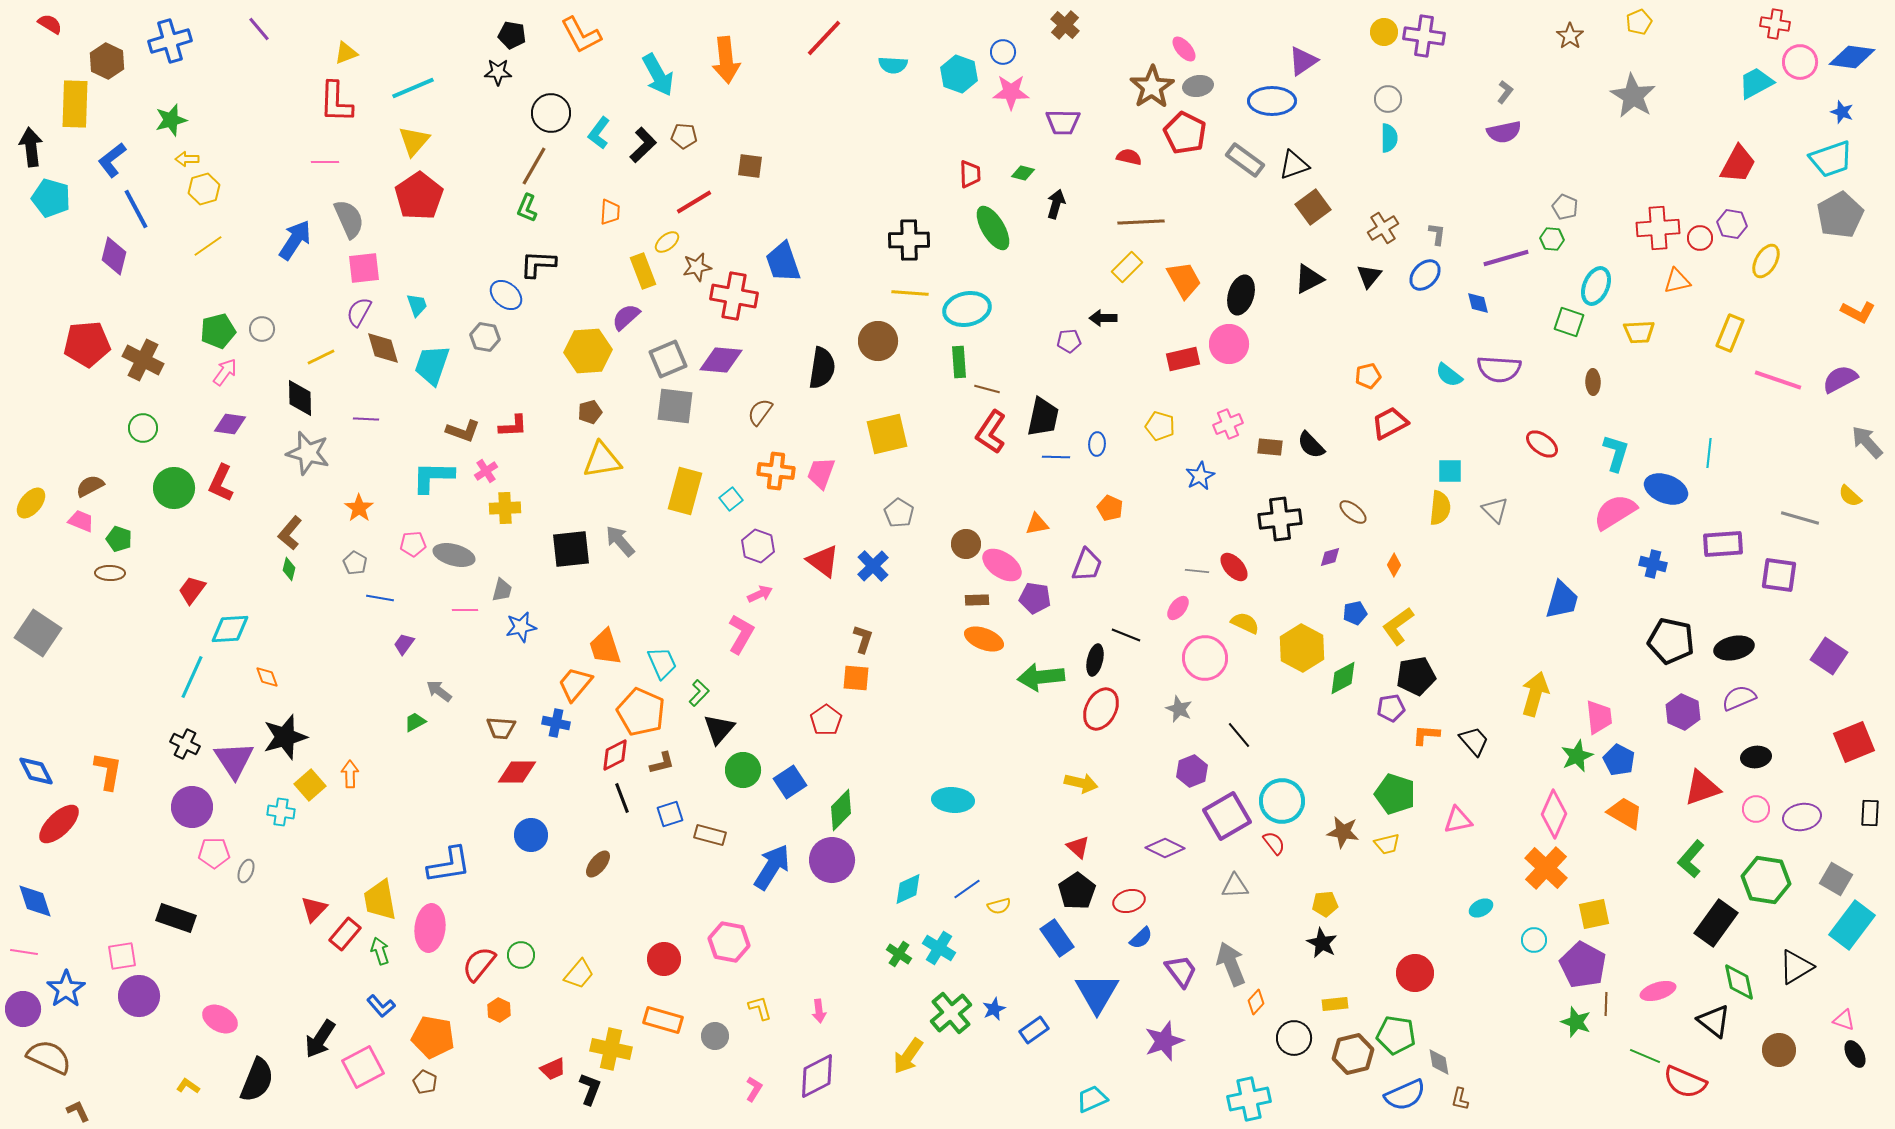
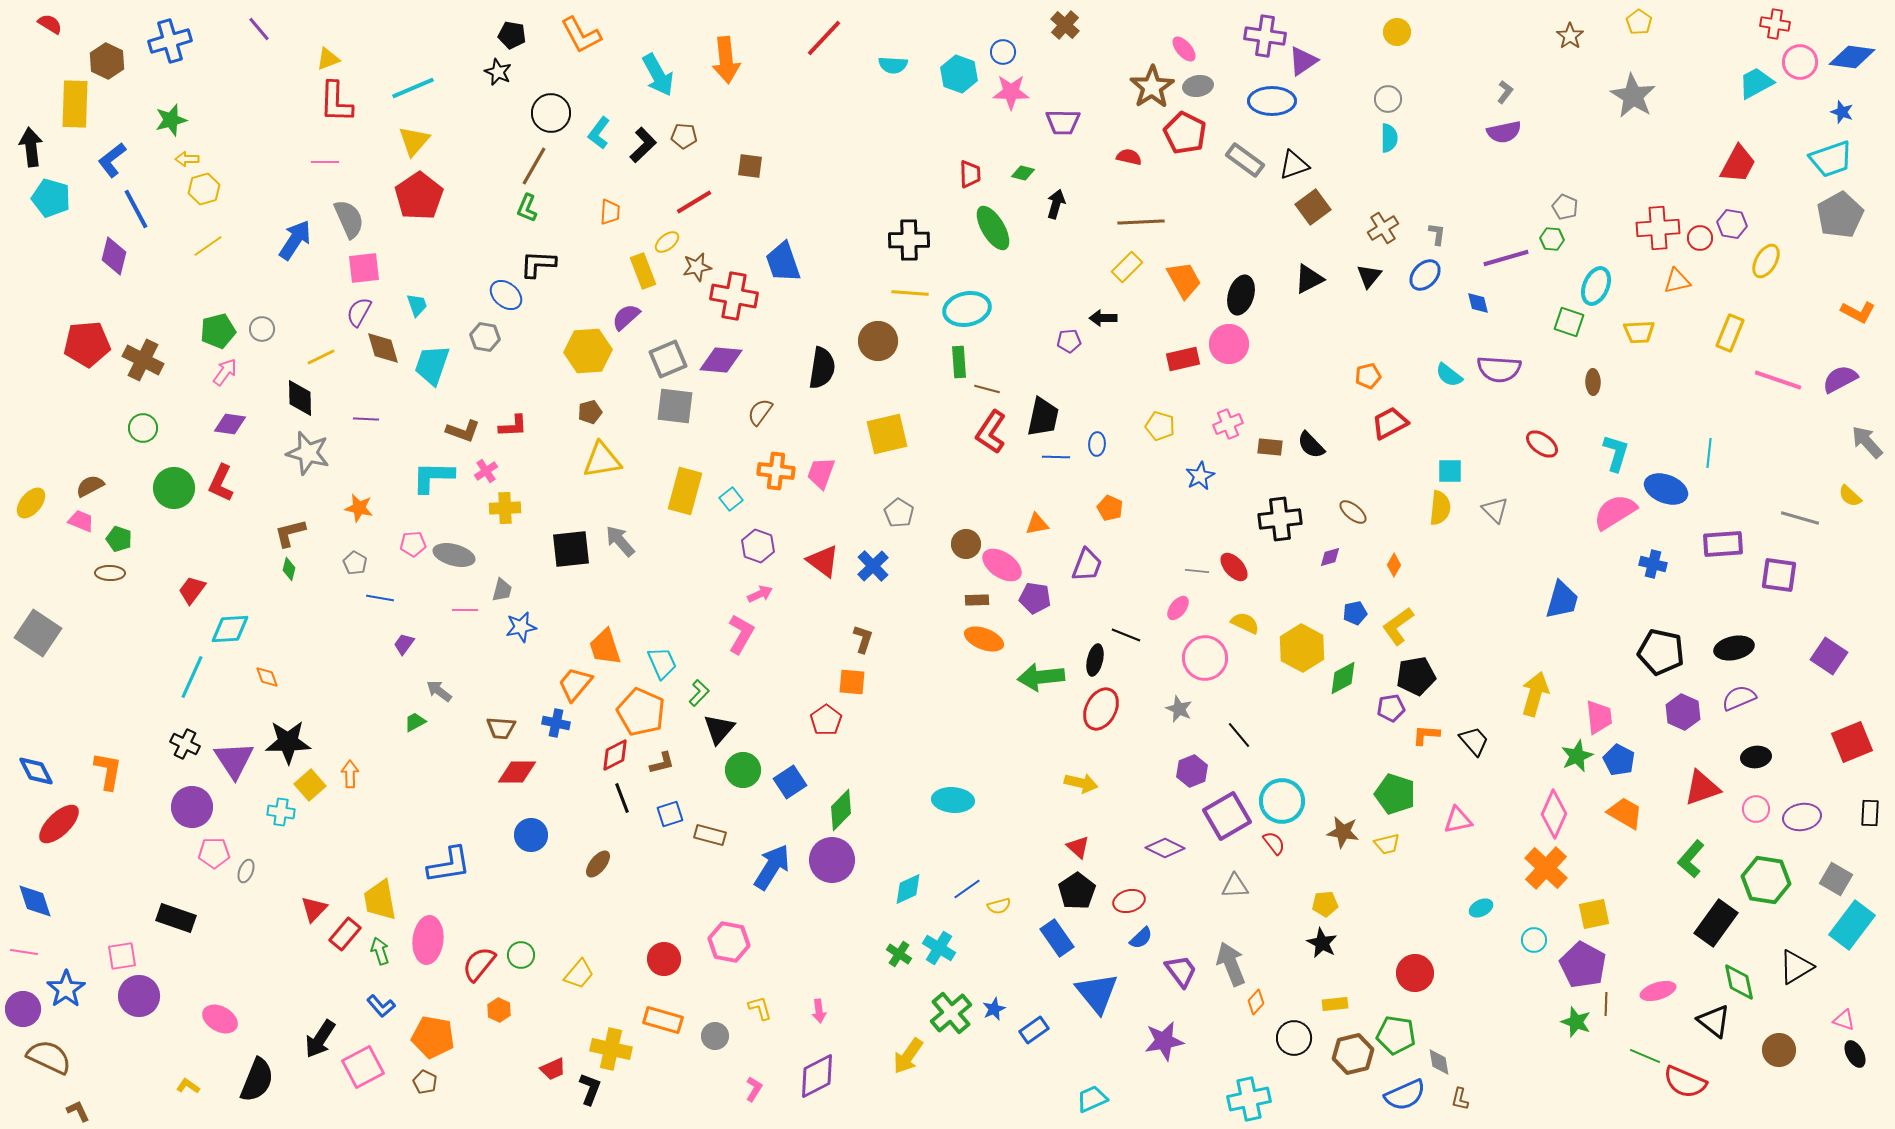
yellow pentagon at (1639, 22): rotated 15 degrees counterclockwise
yellow circle at (1384, 32): moved 13 px right
purple cross at (1424, 36): moved 159 px left
yellow triangle at (346, 53): moved 18 px left, 6 px down
black star at (498, 72): rotated 24 degrees clockwise
orange star at (359, 508): rotated 24 degrees counterclockwise
brown L-shape at (290, 533): rotated 36 degrees clockwise
black pentagon at (1671, 641): moved 10 px left, 11 px down
orange square at (856, 678): moved 4 px left, 4 px down
black star at (285, 737): moved 3 px right, 5 px down; rotated 15 degrees clockwise
red square at (1854, 742): moved 2 px left
pink ellipse at (430, 928): moved 2 px left, 12 px down
blue triangle at (1097, 993): rotated 9 degrees counterclockwise
purple star at (1164, 1041): rotated 9 degrees clockwise
